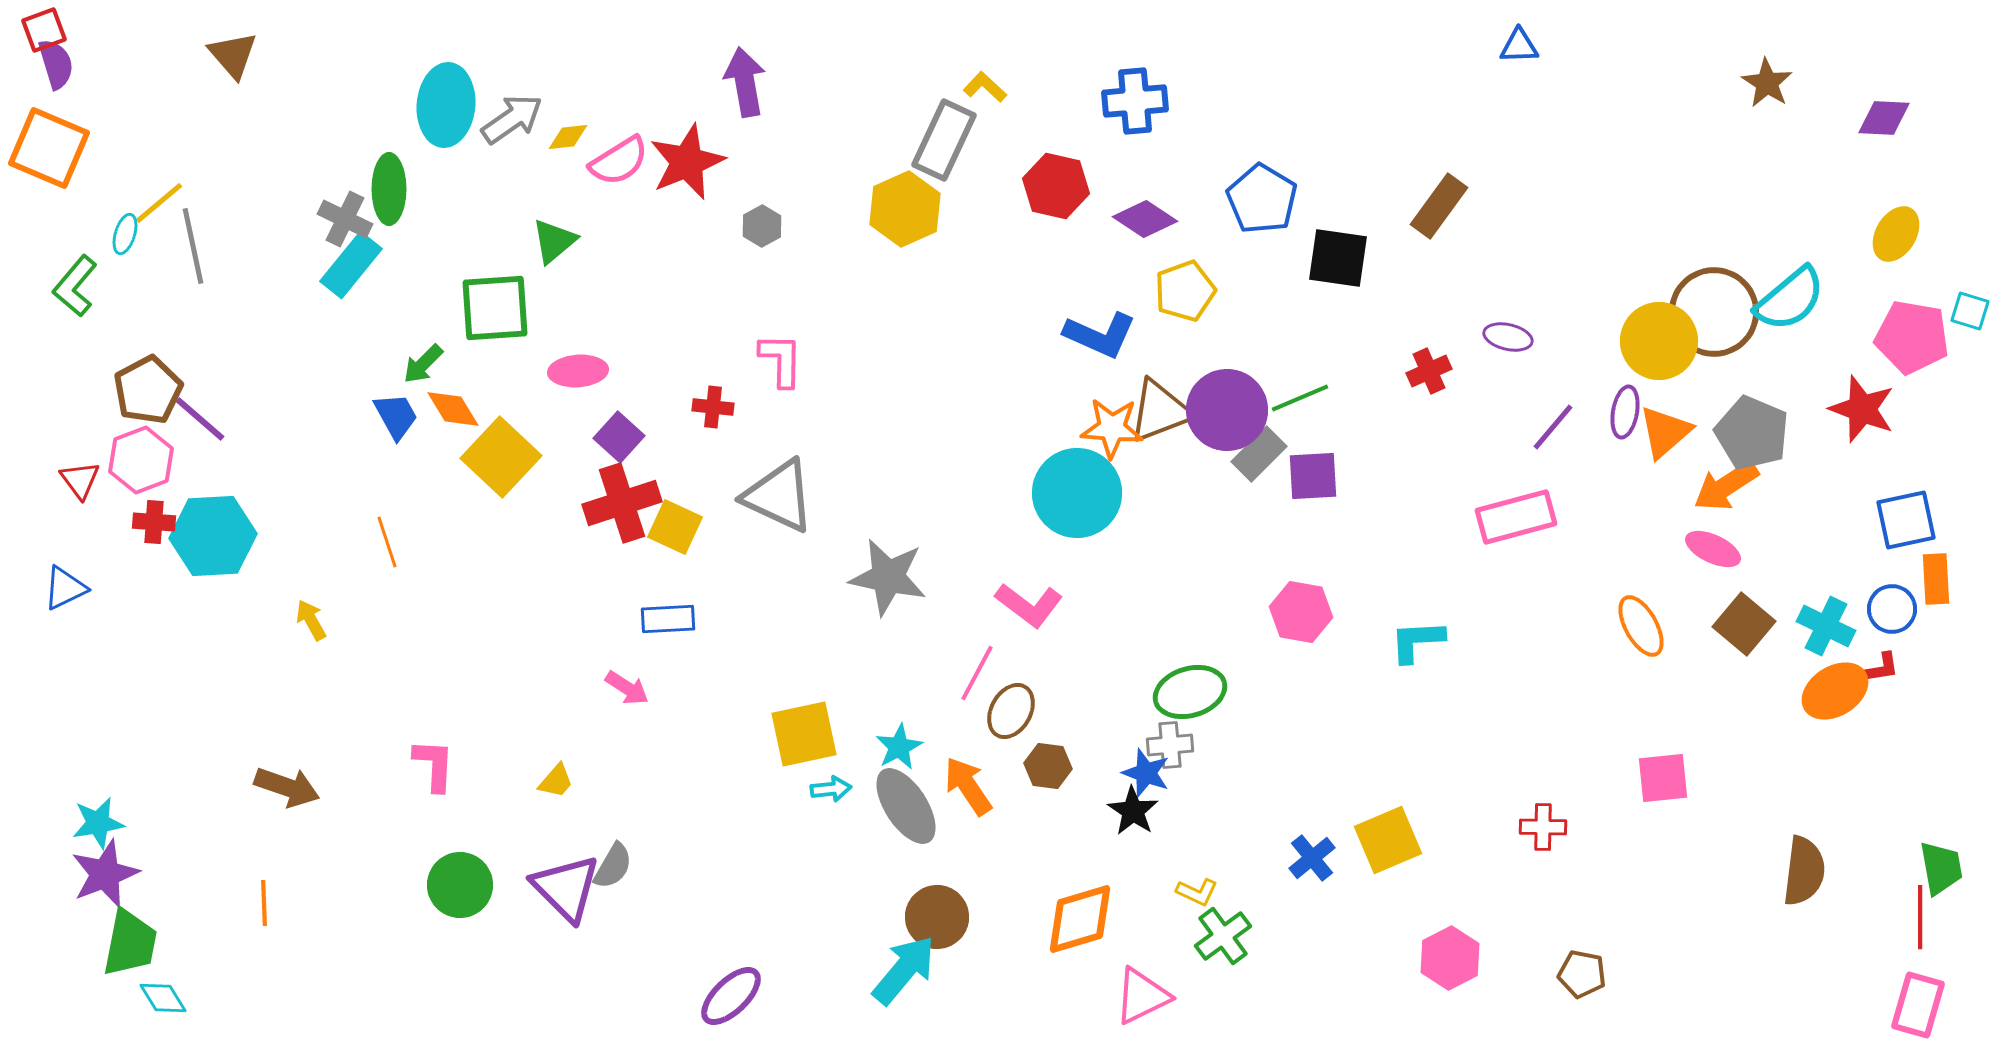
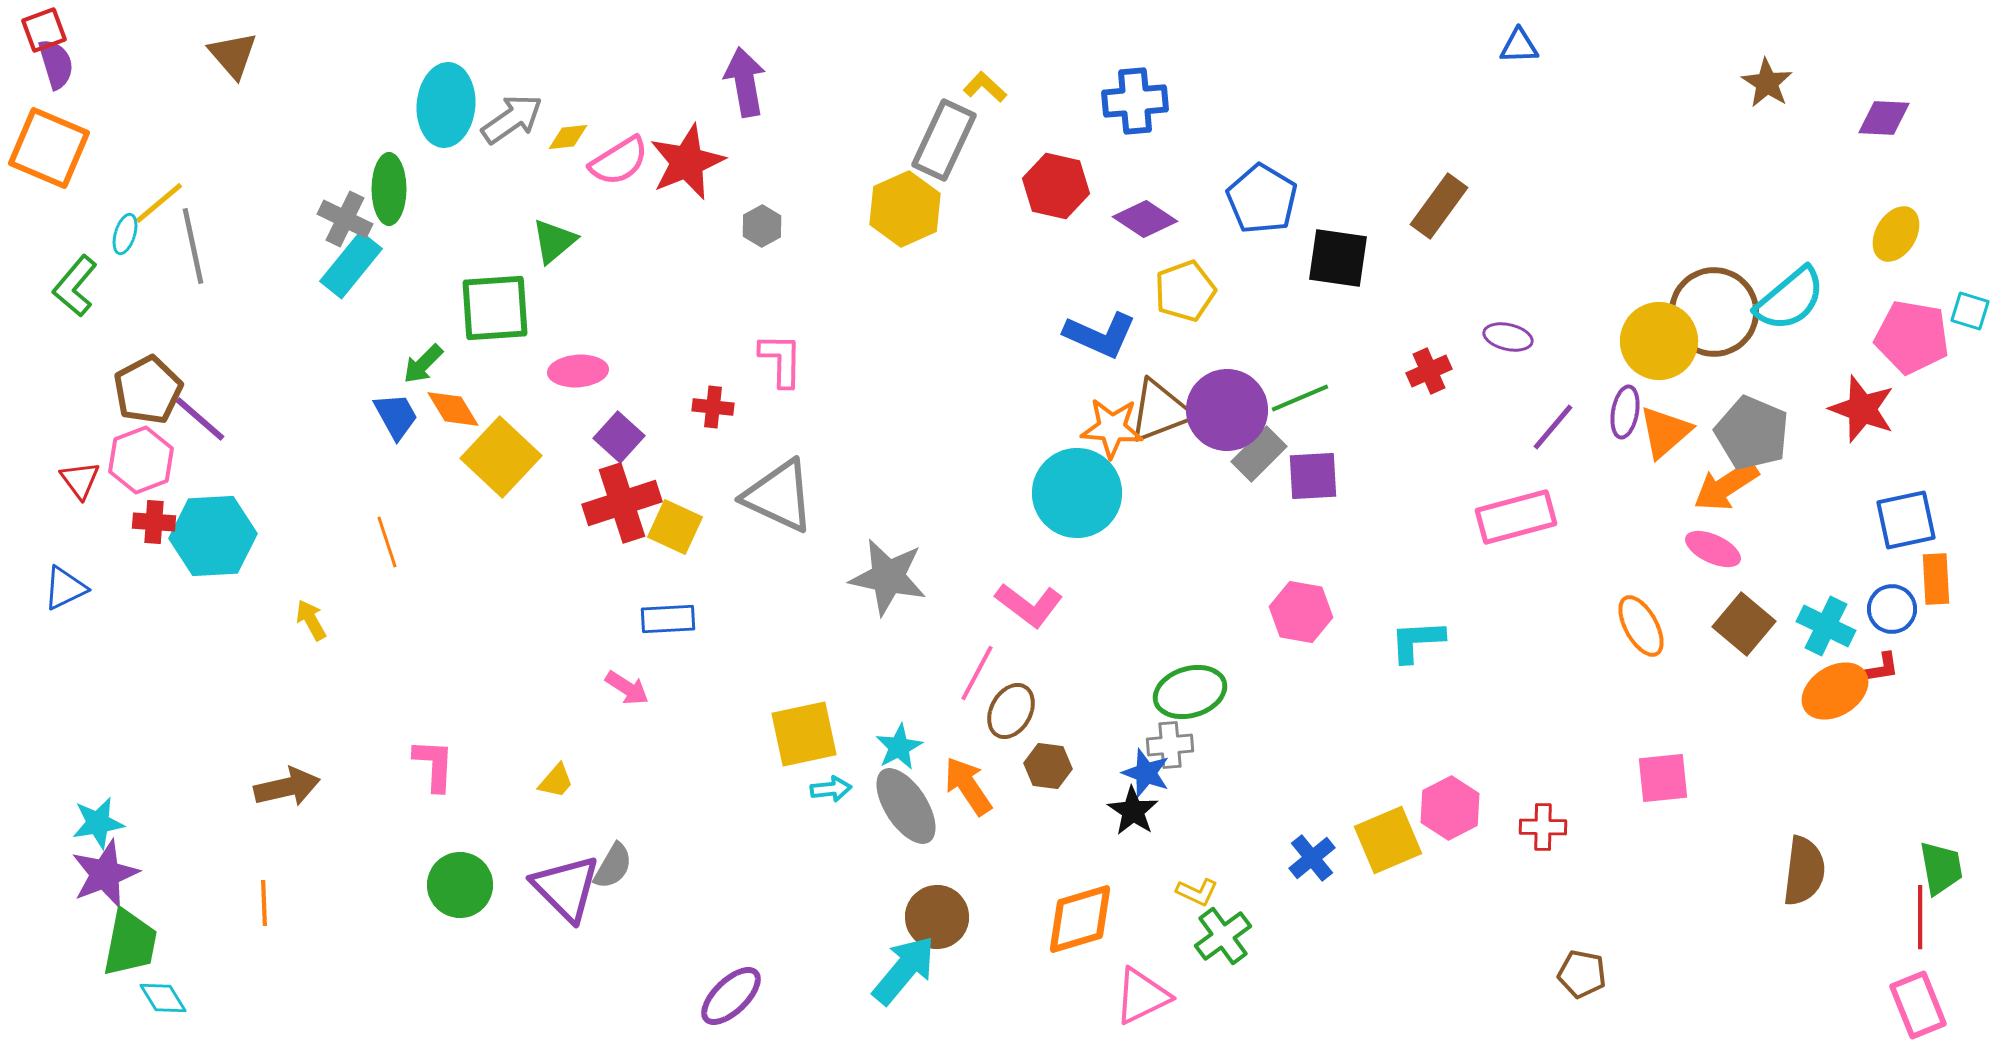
brown arrow at (287, 787): rotated 32 degrees counterclockwise
pink hexagon at (1450, 958): moved 150 px up
pink rectangle at (1918, 1005): rotated 38 degrees counterclockwise
